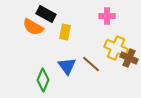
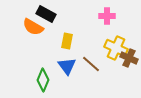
yellow rectangle: moved 2 px right, 9 px down
